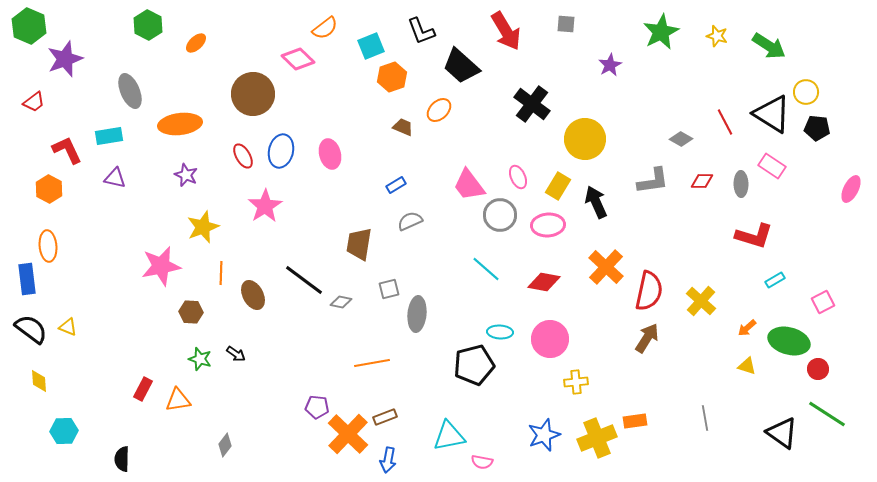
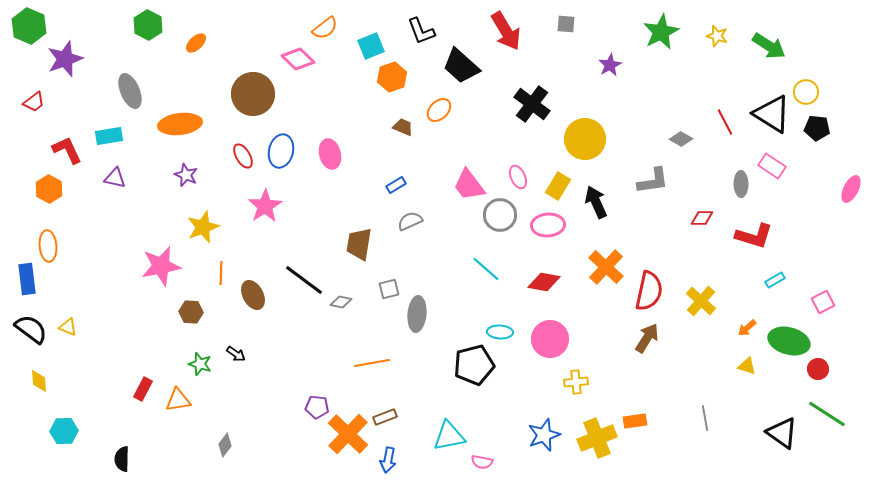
red diamond at (702, 181): moved 37 px down
green star at (200, 359): moved 5 px down
